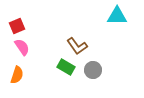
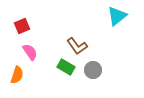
cyan triangle: rotated 40 degrees counterclockwise
red square: moved 5 px right
pink semicircle: moved 8 px right, 5 px down
